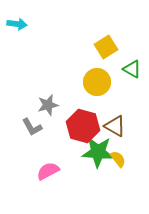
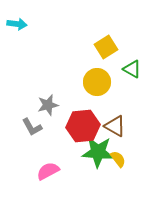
red hexagon: rotated 20 degrees counterclockwise
